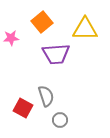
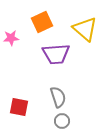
orange square: rotated 15 degrees clockwise
yellow triangle: rotated 40 degrees clockwise
gray semicircle: moved 12 px right, 1 px down
red square: moved 4 px left, 1 px up; rotated 18 degrees counterclockwise
gray circle: moved 2 px right, 1 px down
